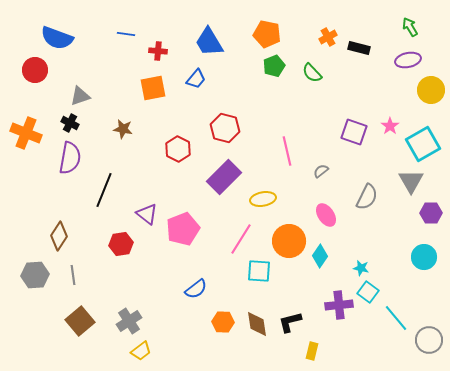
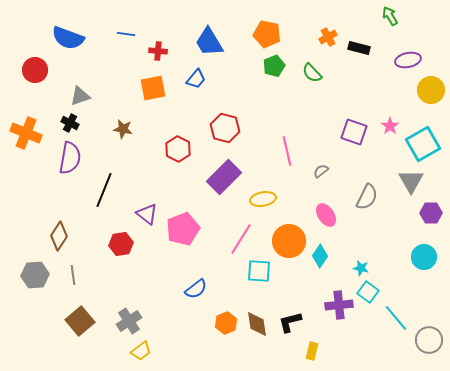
green arrow at (410, 27): moved 20 px left, 11 px up
blue semicircle at (57, 38): moved 11 px right
orange hexagon at (223, 322): moved 3 px right, 1 px down; rotated 25 degrees counterclockwise
